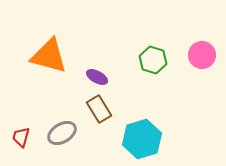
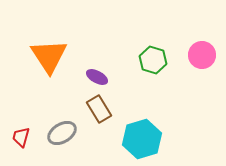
orange triangle: rotated 42 degrees clockwise
